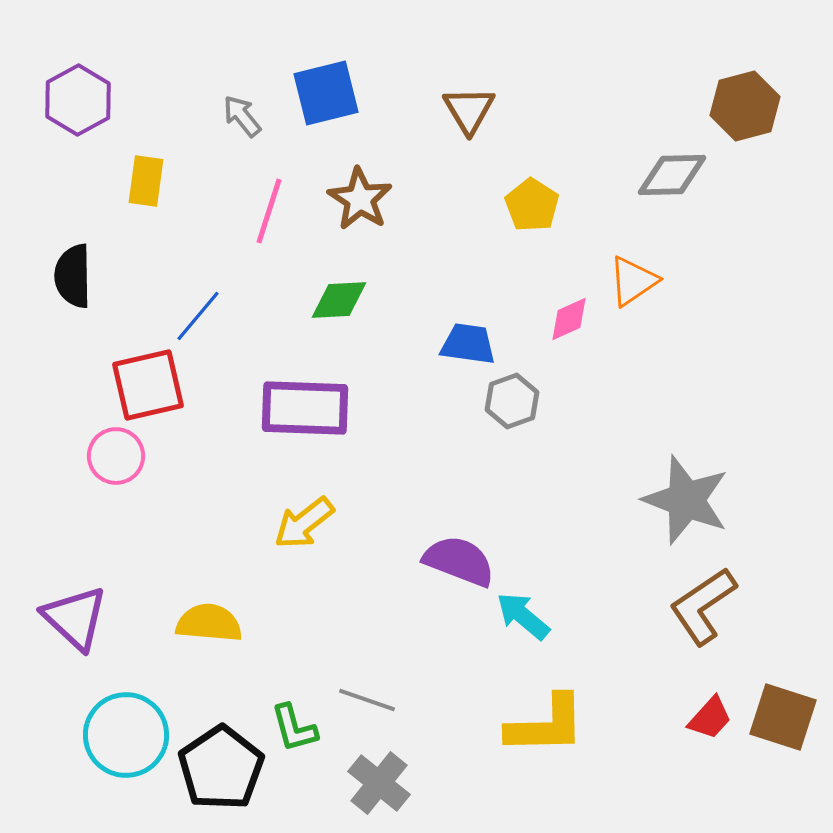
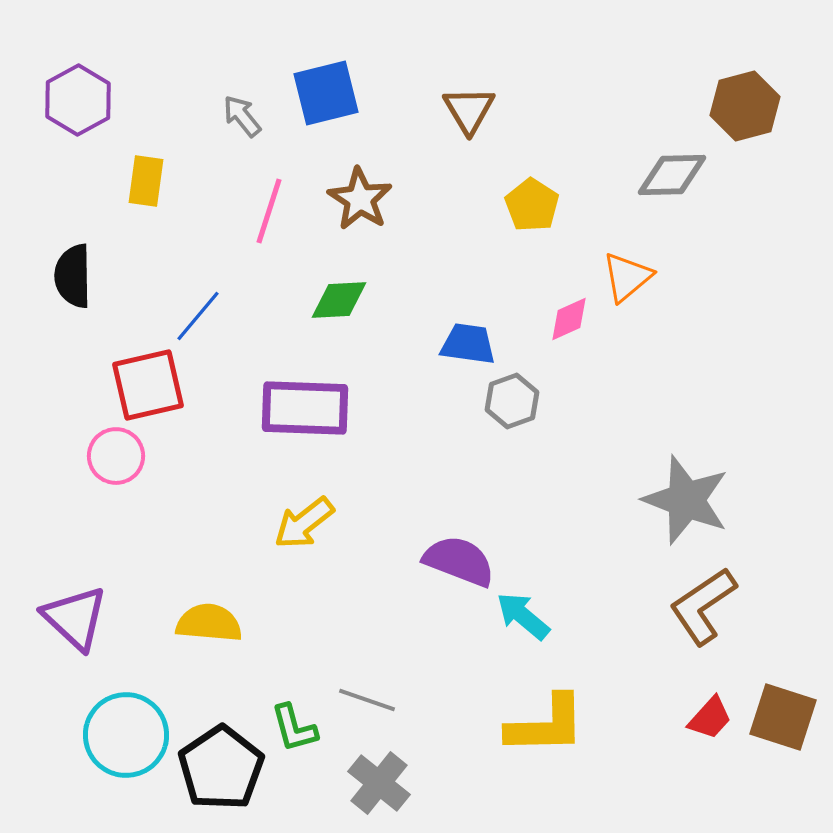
orange triangle: moved 6 px left, 4 px up; rotated 6 degrees counterclockwise
